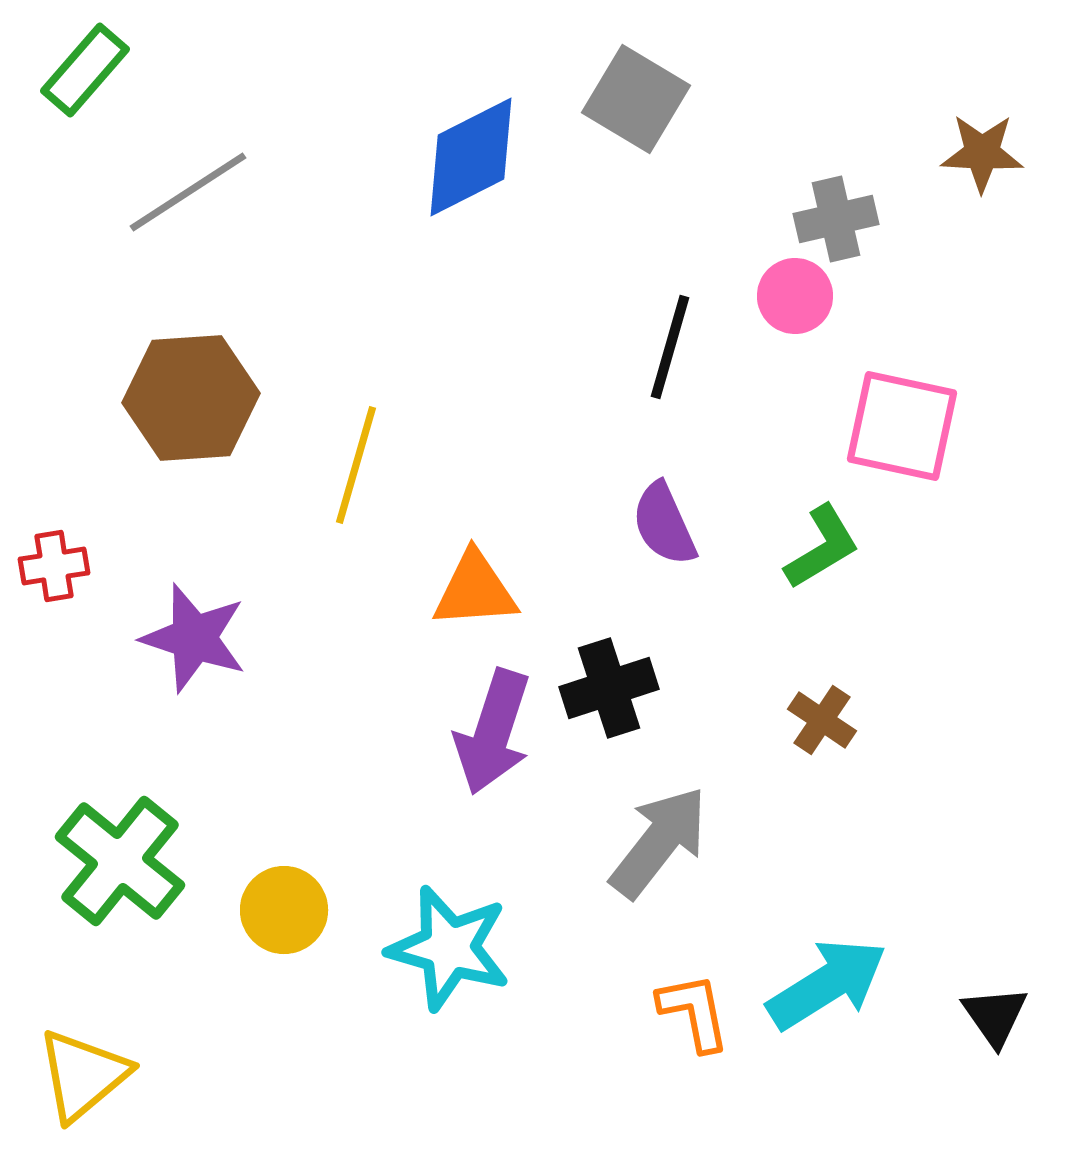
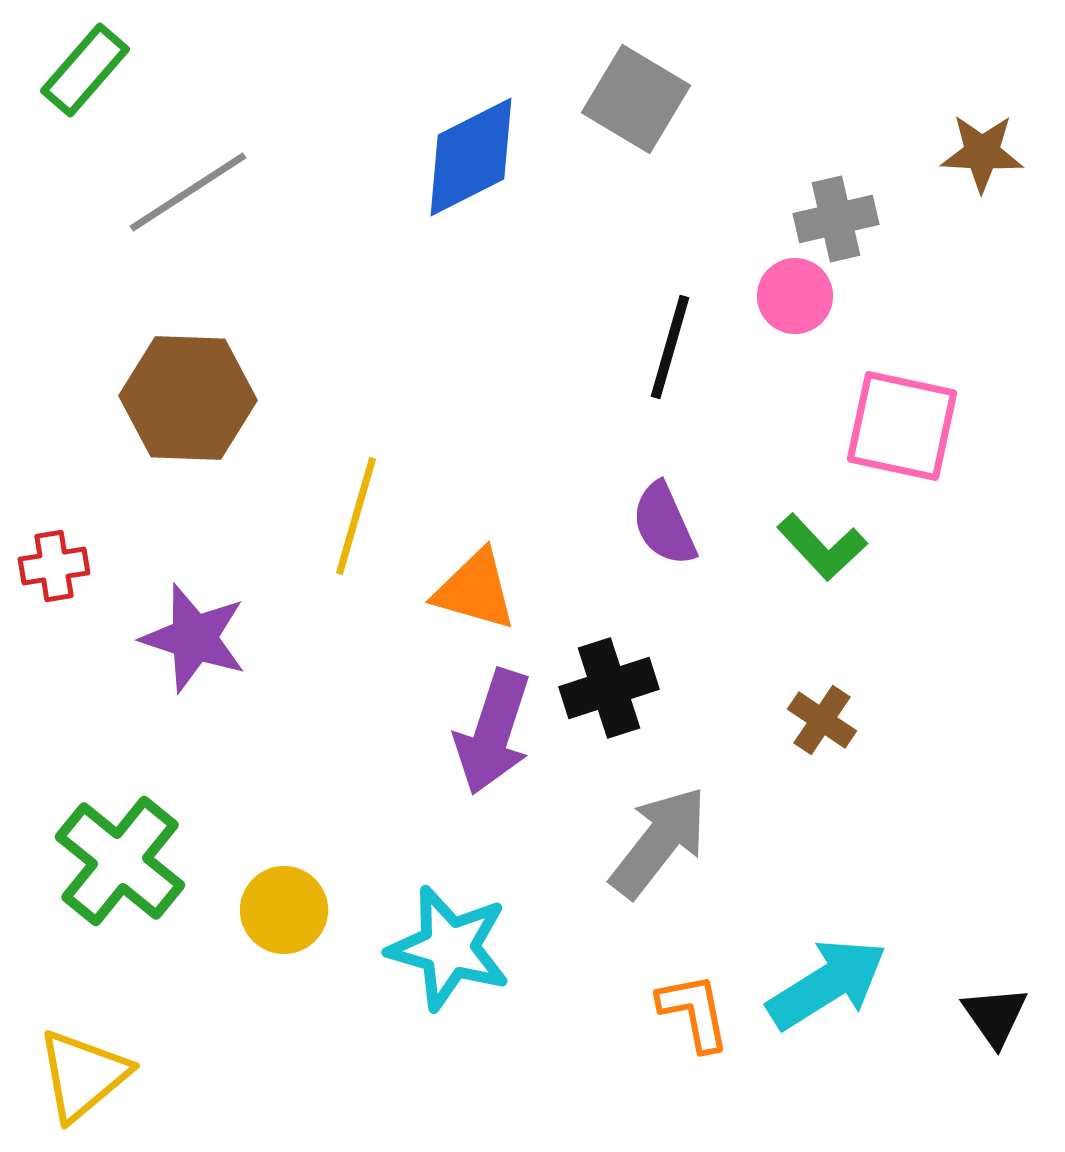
brown hexagon: moved 3 px left; rotated 6 degrees clockwise
yellow line: moved 51 px down
green L-shape: rotated 78 degrees clockwise
orange triangle: rotated 20 degrees clockwise
